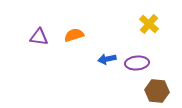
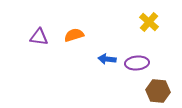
yellow cross: moved 2 px up
blue arrow: rotated 18 degrees clockwise
brown hexagon: moved 1 px right
